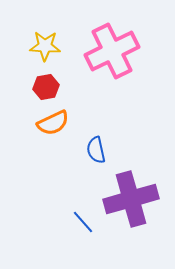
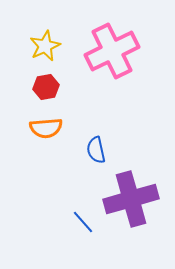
yellow star: rotated 28 degrees counterclockwise
orange semicircle: moved 7 px left, 5 px down; rotated 20 degrees clockwise
